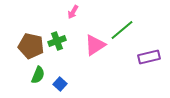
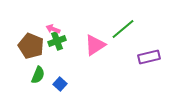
pink arrow: moved 20 px left, 17 px down; rotated 80 degrees clockwise
green line: moved 1 px right, 1 px up
brown pentagon: rotated 10 degrees clockwise
